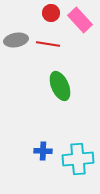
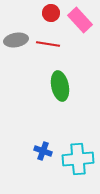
green ellipse: rotated 12 degrees clockwise
blue cross: rotated 18 degrees clockwise
